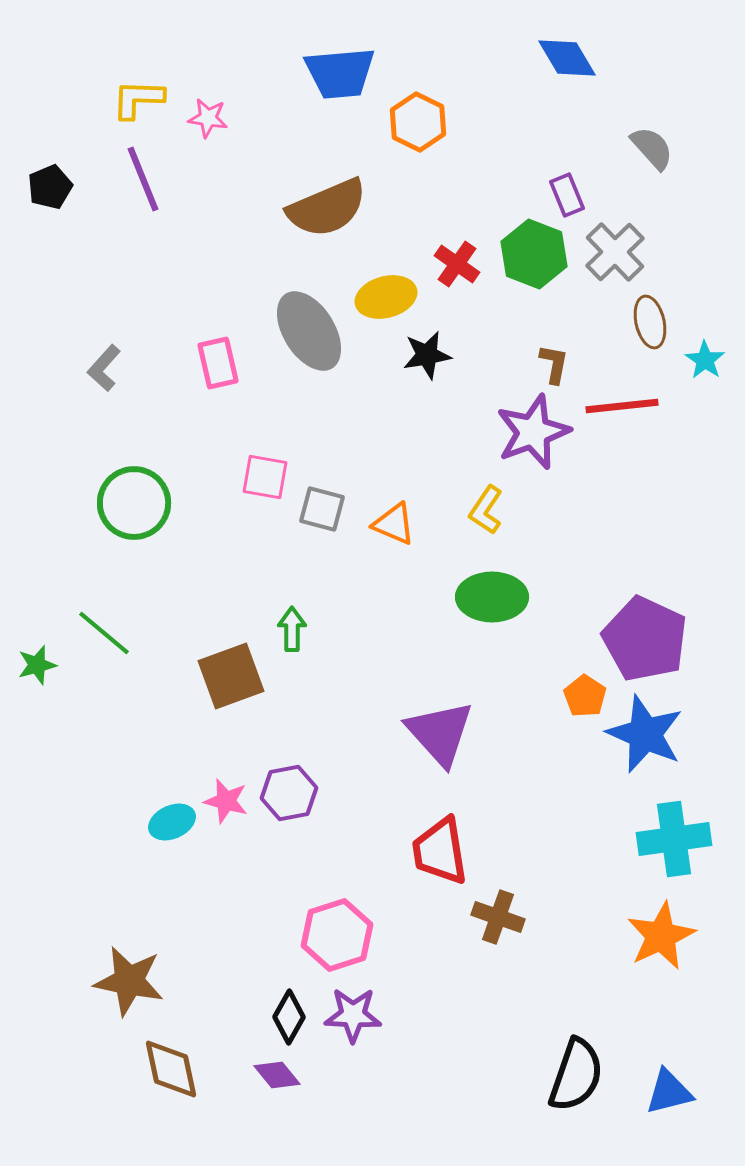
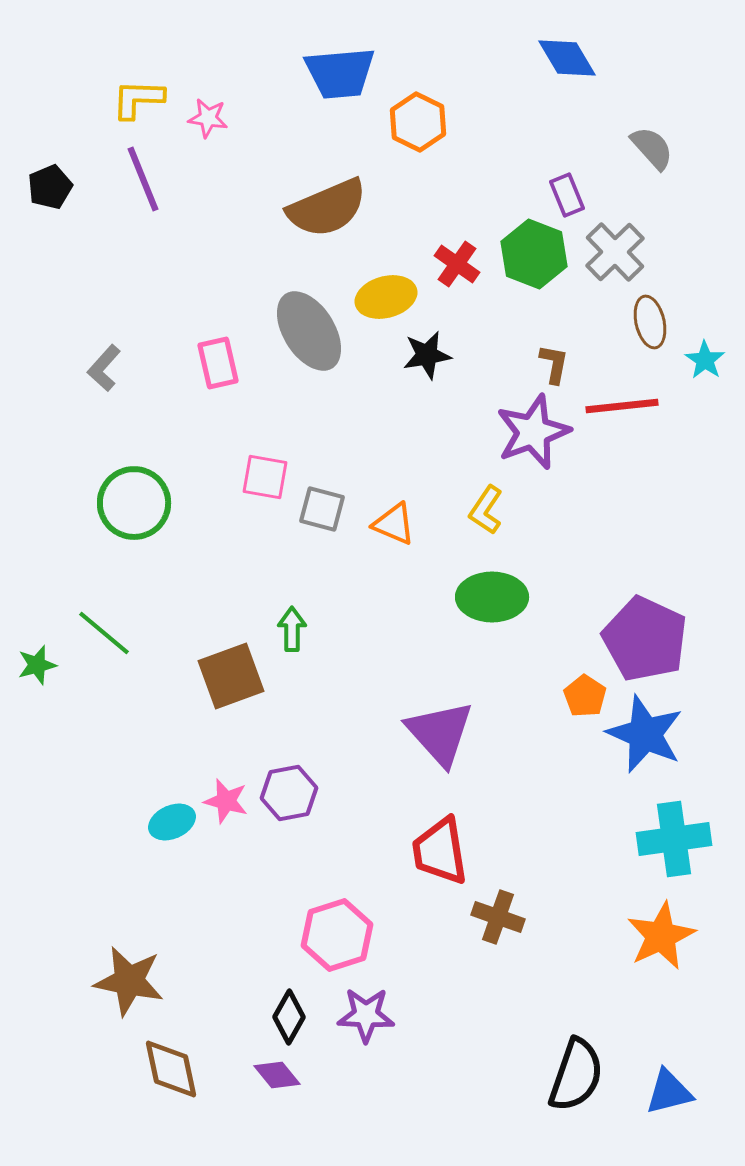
purple star at (353, 1015): moved 13 px right
